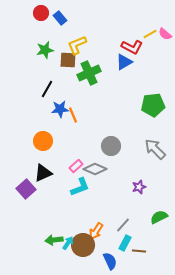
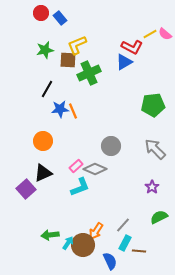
orange line: moved 4 px up
purple star: moved 13 px right; rotated 16 degrees counterclockwise
green arrow: moved 4 px left, 5 px up
